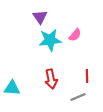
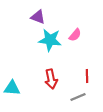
purple triangle: moved 2 px left; rotated 35 degrees counterclockwise
cyan star: rotated 15 degrees clockwise
